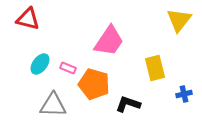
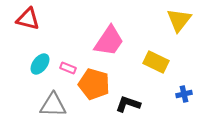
yellow rectangle: moved 1 px right, 6 px up; rotated 50 degrees counterclockwise
